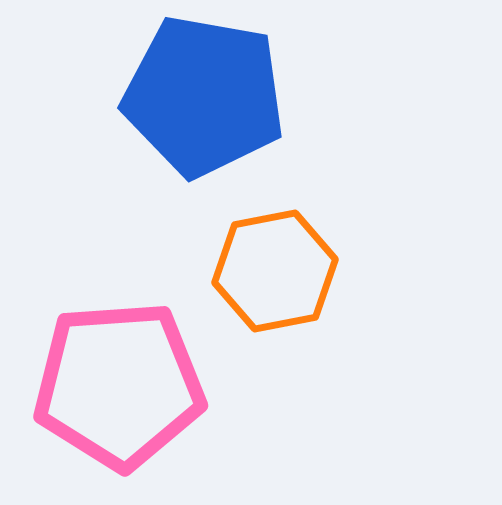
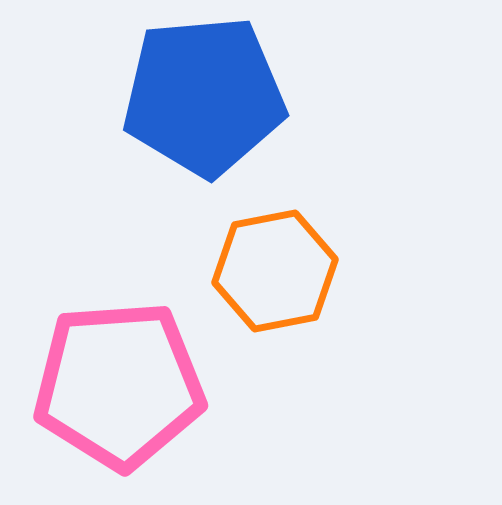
blue pentagon: rotated 15 degrees counterclockwise
